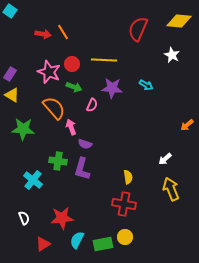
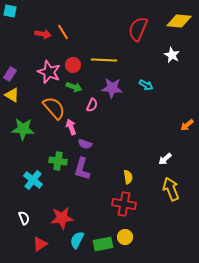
cyan square: rotated 24 degrees counterclockwise
red circle: moved 1 px right, 1 px down
red triangle: moved 3 px left
